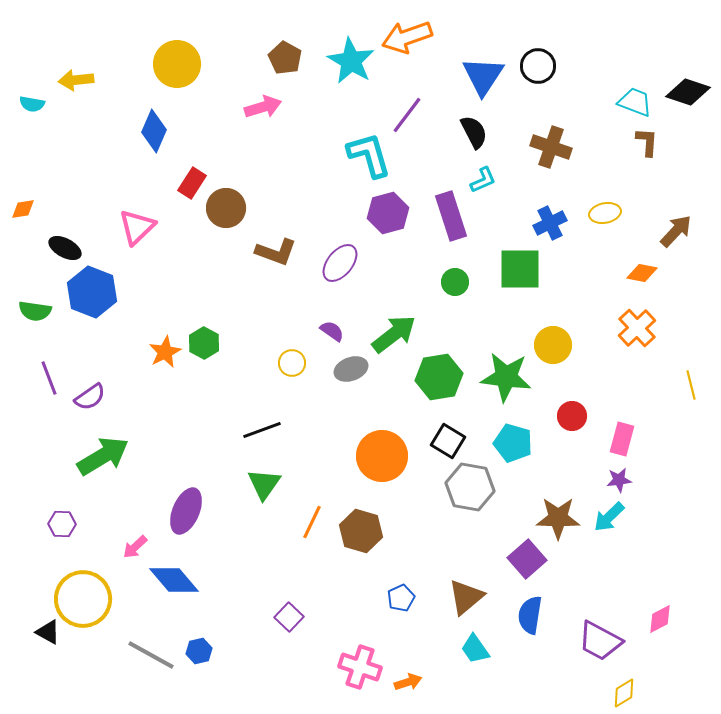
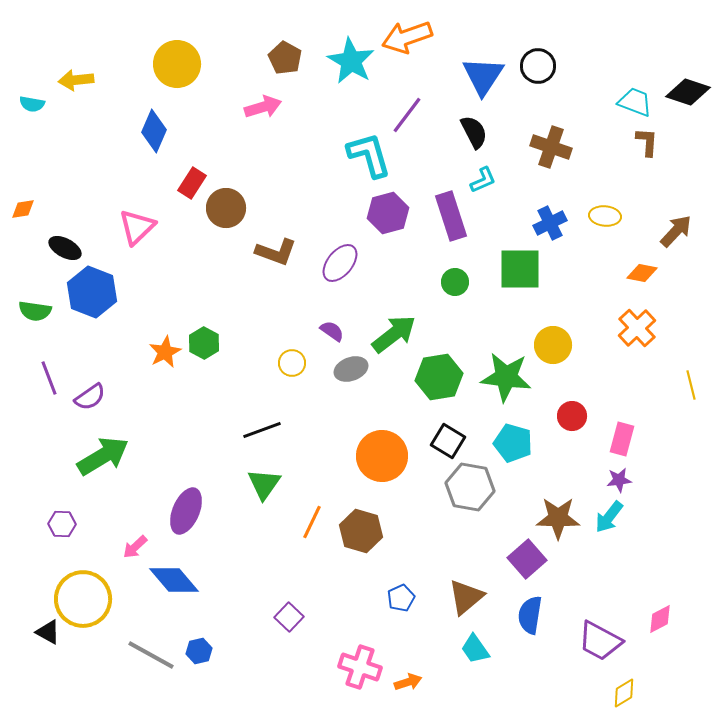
yellow ellipse at (605, 213): moved 3 px down; rotated 16 degrees clockwise
cyan arrow at (609, 517): rotated 8 degrees counterclockwise
